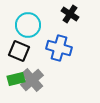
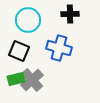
black cross: rotated 36 degrees counterclockwise
cyan circle: moved 5 px up
